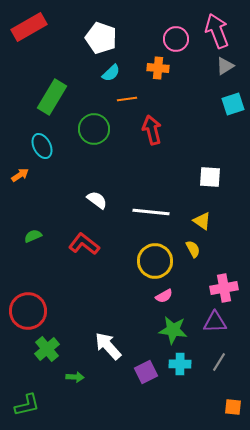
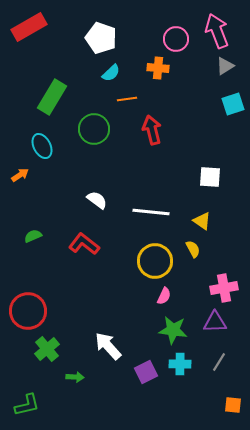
pink semicircle: rotated 36 degrees counterclockwise
orange square: moved 2 px up
